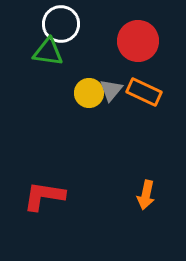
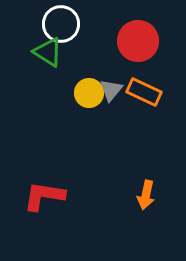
green triangle: rotated 24 degrees clockwise
